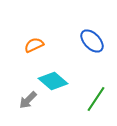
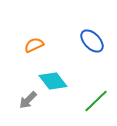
cyan diamond: rotated 12 degrees clockwise
green line: moved 2 px down; rotated 12 degrees clockwise
